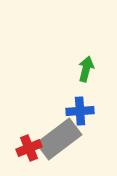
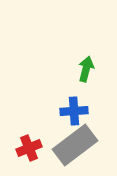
blue cross: moved 6 px left
gray rectangle: moved 16 px right, 6 px down
